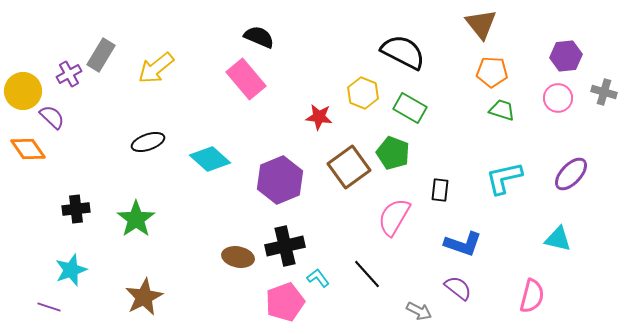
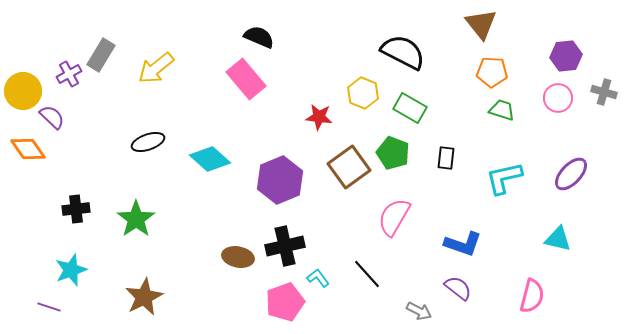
black rectangle at (440, 190): moved 6 px right, 32 px up
